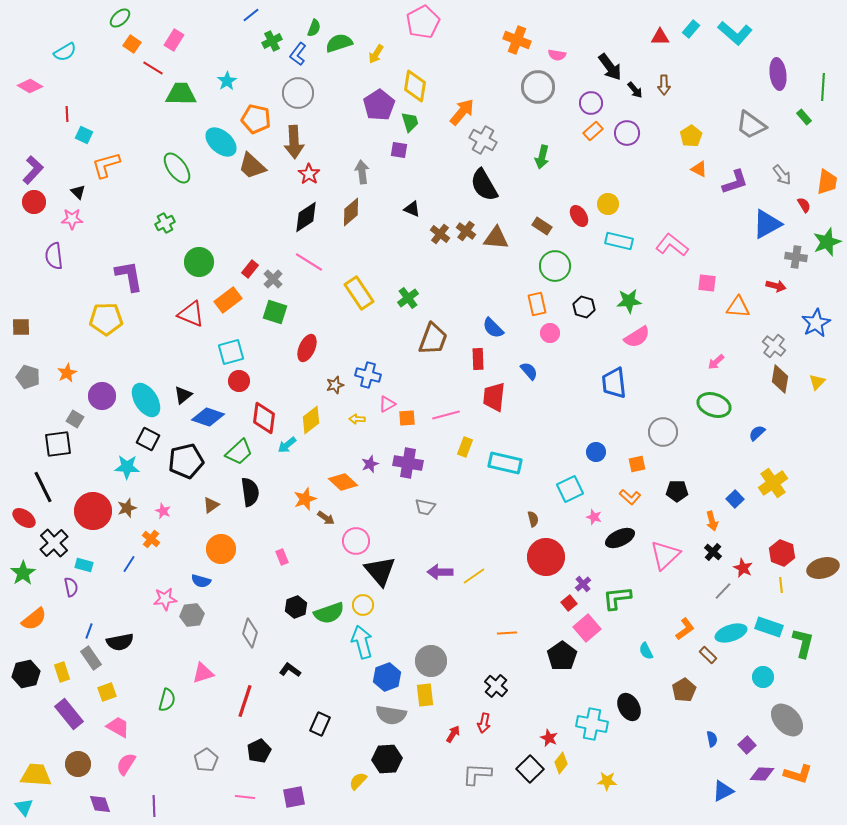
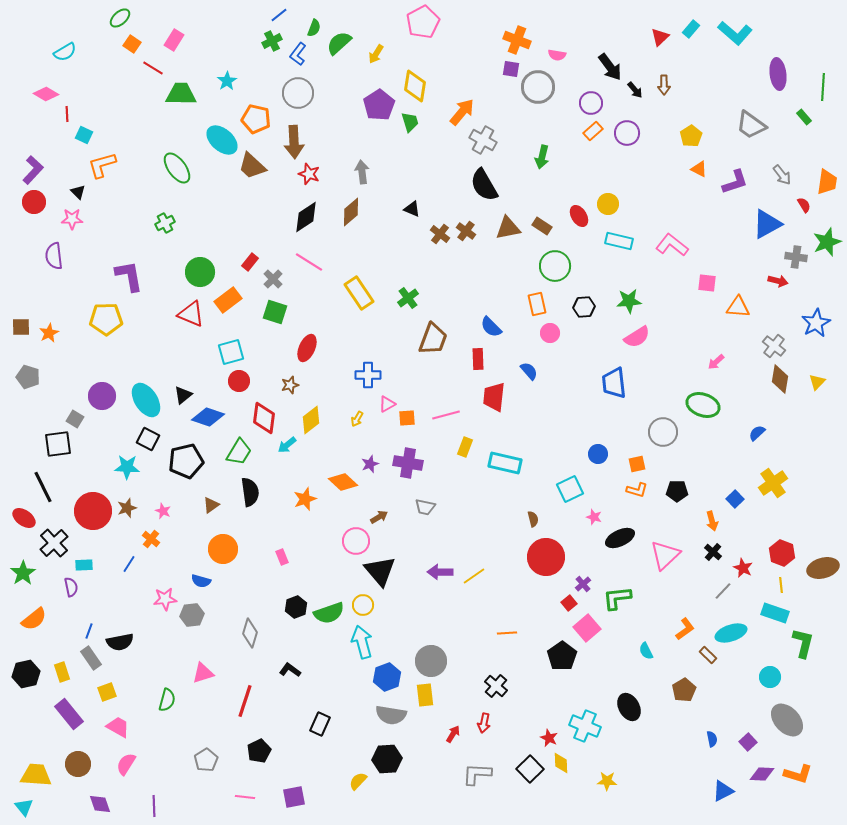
blue line at (251, 15): moved 28 px right
red triangle at (660, 37): rotated 42 degrees counterclockwise
green semicircle at (339, 43): rotated 24 degrees counterclockwise
pink diamond at (30, 86): moved 16 px right, 8 px down
cyan ellipse at (221, 142): moved 1 px right, 2 px up
purple square at (399, 150): moved 112 px right, 81 px up
orange L-shape at (106, 165): moved 4 px left
red star at (309, 174): rotated 15 degrees counterclockwise
brown triangle at (496, 238): moved 12 px right, 10 px up; rotated 16 degrees counterclockwise
green circle at (199, 262): moved 1 px right, 10 px down
red rectangle at (250, 269): moved 7 px up
red arrow at (776, 286): moved 2 px right, 5 px up
black hexagon at (584, 307): rotated 20 degrees counterclockwise
blue semicircle at (493, 328): moved 2 px left, 1 px up
orange star at (67, 373): moved 18 px left, 40 px up
blue cross at (368, 375): rotated 15 degrees counterclockwise
brown star at (335, 385): moved 45 px left
green ellipse at (714, 405): moved 11 px left
yellow arrow at (357, 419): rotated 63 degrees counterclockwise
green trapezoid at (239, 452): rotated 16 degrees counterclockwise
blue circle at (596, 452): moved 2 px right, 2 px down
orange L-shape at (630, 497): moved 7 px right, 7 px up; rotated 25 degrees counterclockwise
brown arrow at (326, 518): moved 53 px right, 1 px up; rotated 66 degrees counterclockwise
orange circle at (221, 549): moved 2 px right
cyan rectangle at (84, 565): rotated 18 degrees counterclockwise
cyan rectangle at (769, 627): moved 6 px right, 14 px up
cyan circle at (763, 677): moved 7 px right
cyan cross at (592, 724): moved 7 px left, 2 px down; rotated 12 degrees clockwise
purple square at (747, 745): moved 1 px right, 3 px up
yellow diamond at (561, 763): rotated 40 degrees counterclockwise
